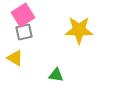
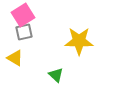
yellow star: moved 11 px down
green triangle: rotated 35 degrees clockwise
